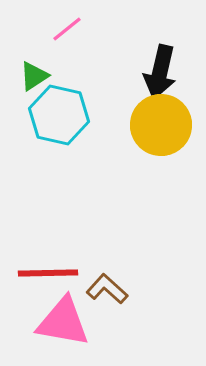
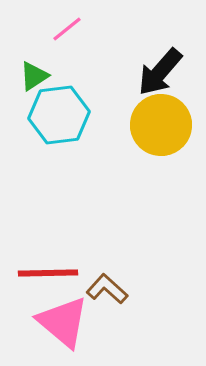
black arrow: rotated 28 degrees clockwise
cyan hexagon: rotated 20 degrees counterclockwise
pink triangle: rotated 30 degrees clockwise
